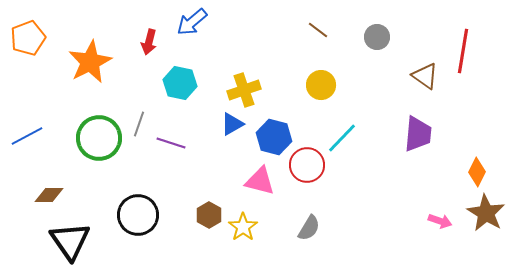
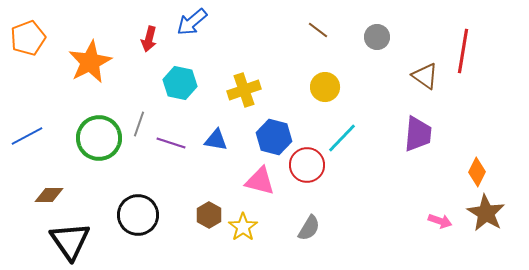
red arrow: moved 3 px up
yellow circle: moved 4 px right, 2 px down
blue triangle: moved 16 px left, 16 px down; rotated 40 degrees clockwise
